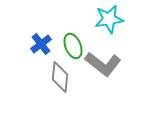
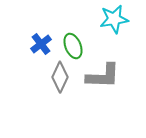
cyan star: moved 5 px right
gray L-shape: moved 12 px down; rotated 36 degrees counterclockwise
gray diamond: rotated 20 degrees clockwise
